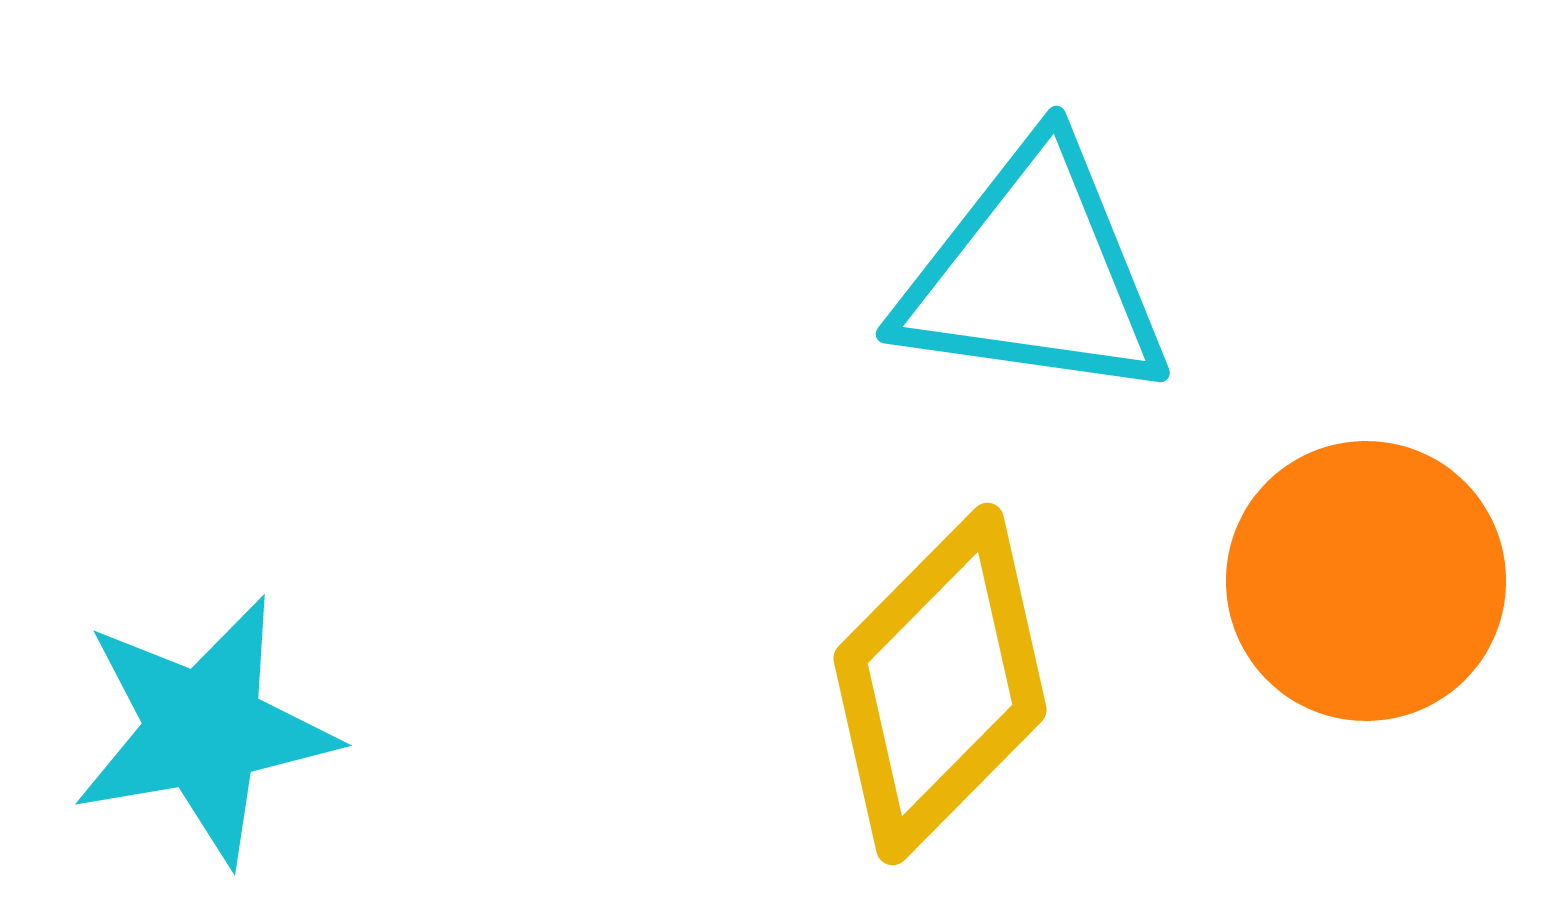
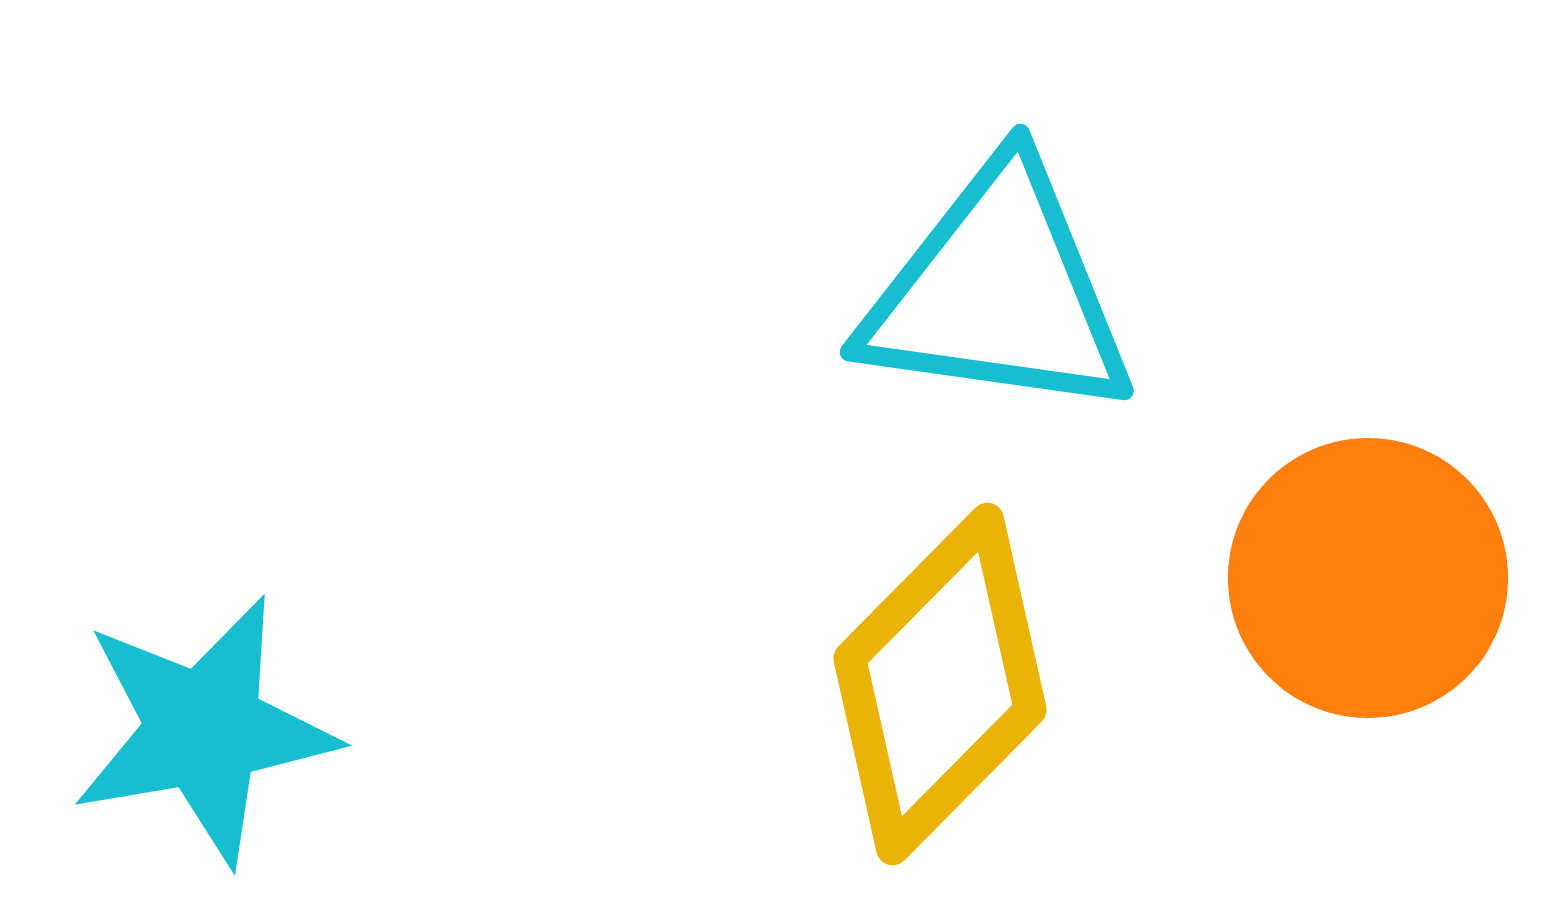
cyan triangle: moved 36 px left, 18 px down
orange circle: moved 2 px right, 3 px up
